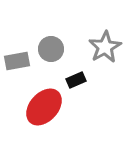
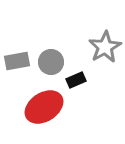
gray circle: moved 13 px down
red ellipse: rotated 15 degrees clockwise
